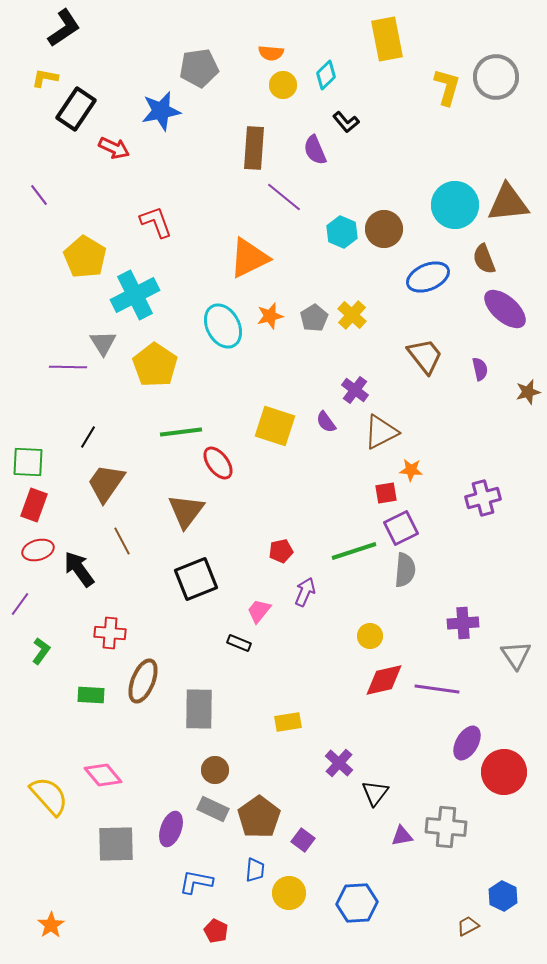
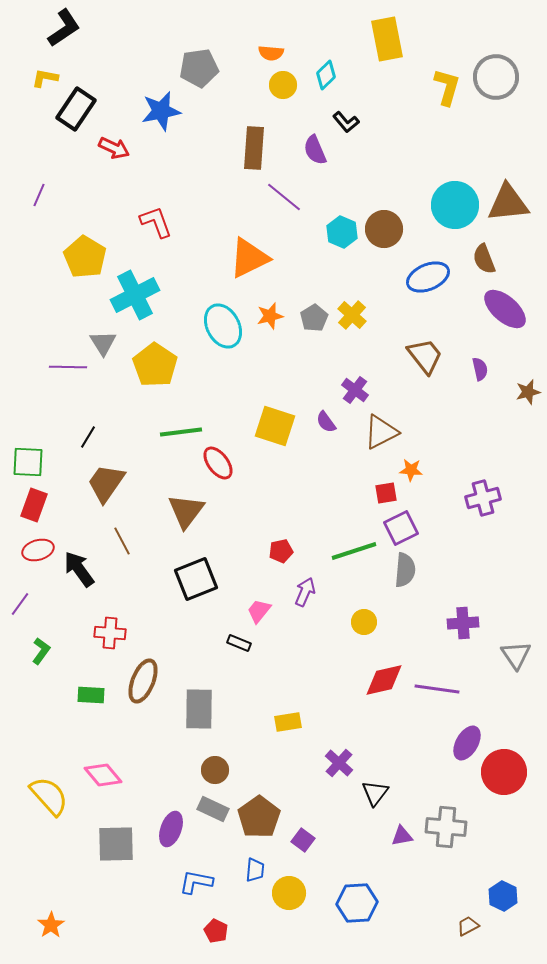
purple line at (39, 195): rotated 60 degrees clockwise
yellow circle at (370, 636): moved 6 px left, 14 px up
